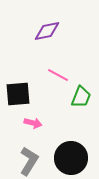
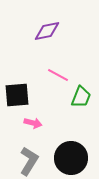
black square: moved 1 px left, 1 px down
